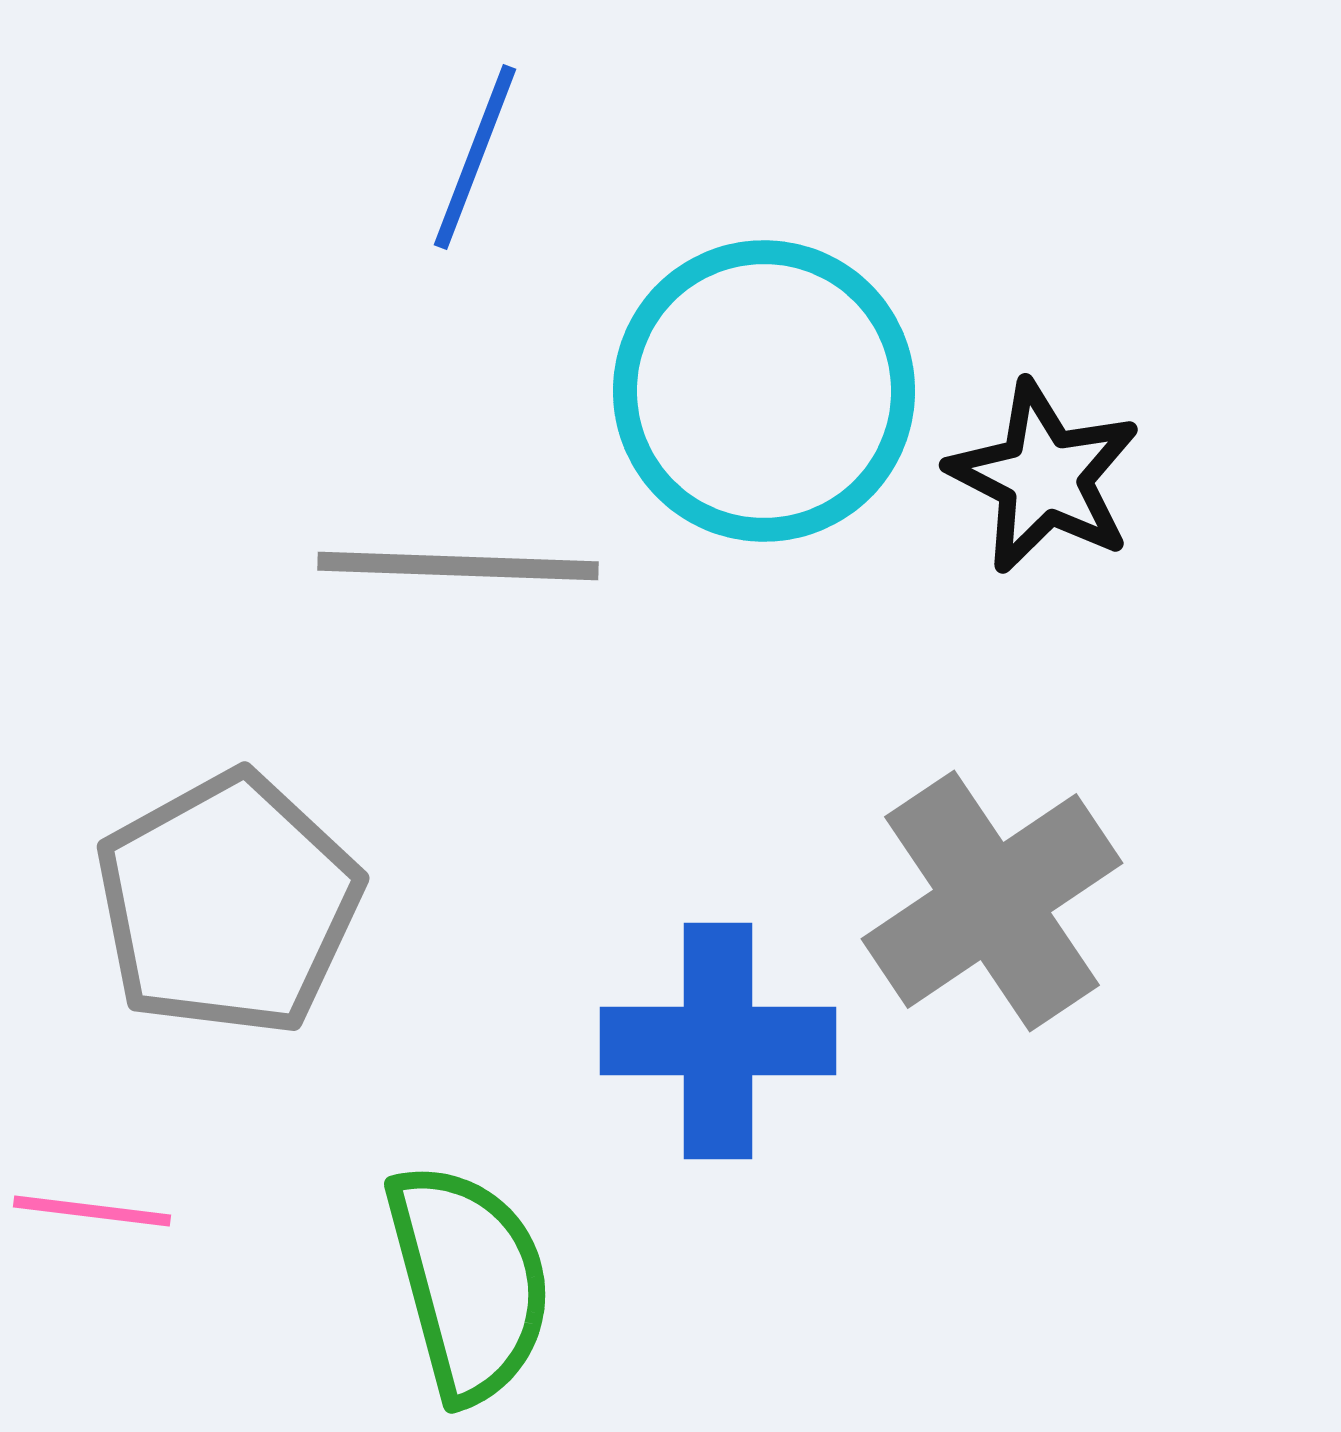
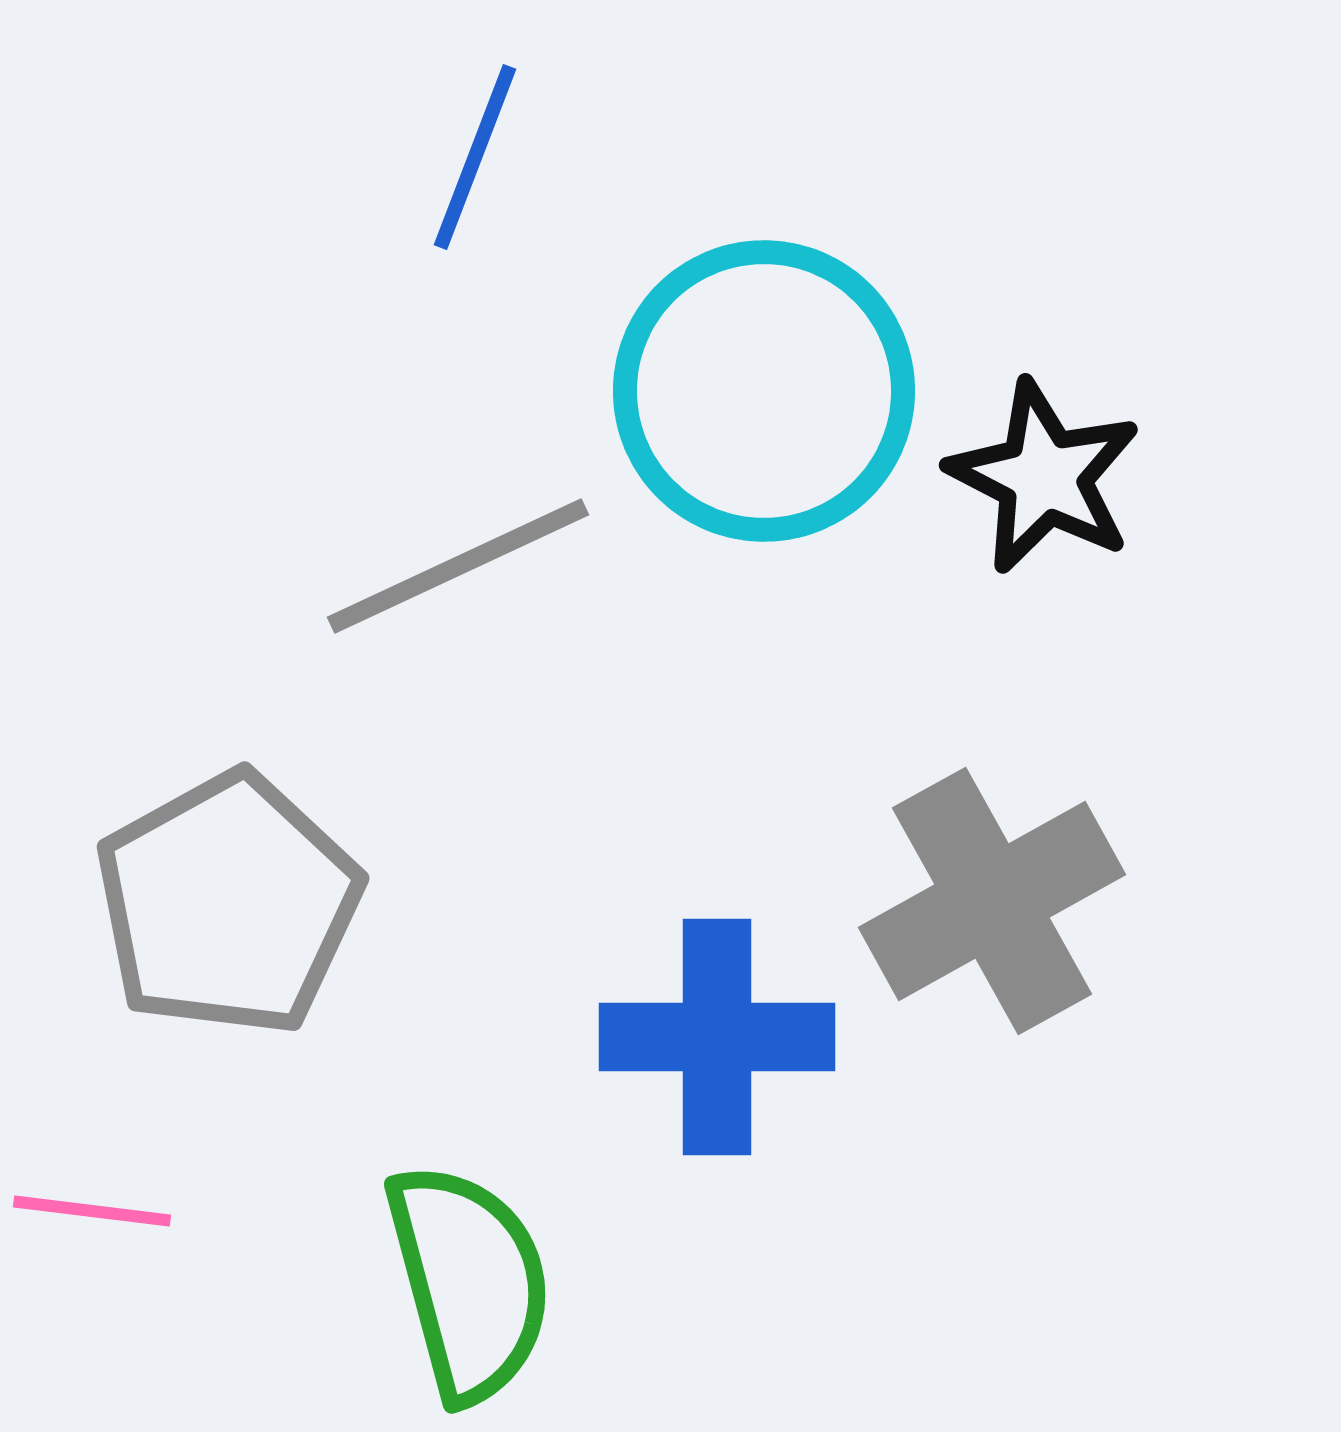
gray line: rotated 27 degrees counterclockwise
gray cross: rotated 5 degrees clockwise
blue cross: moved 1 px left, 4 px up
